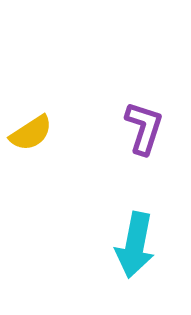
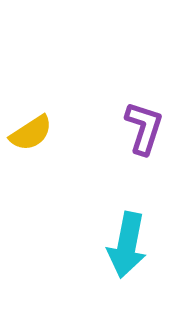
cyan arrow: moved 8 px left
